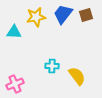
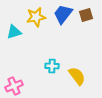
cyan triangle: rotated 21 degrees counterclockwise
pink cross: moved 1 px left, 2 px down
